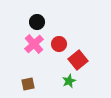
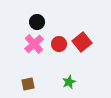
red square: moved 4 px right, 18 px up
green star: moved 1 px down
